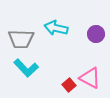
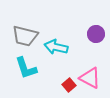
cyan arrow: moved 19 px down
gray trapezoid: moved 4 px right, 3 px up; rotated 12 degrees clockwise
cyan L-shape: rotated 25 degrees clockwise
